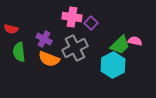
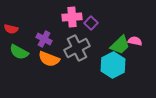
pink cross: rotated 12 degrees counterclockwise
gray cross: moved 2 px right
green semicircle: rotated 54 degrees counterclockwise
